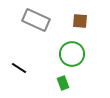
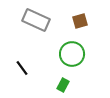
brown square: rotated 21 degrees counterclockwise
black line: moved 3 px right; rotated 21 degrees clockwise
green rectangle: moved 2 px down; rotated 48 degrees clockwise
